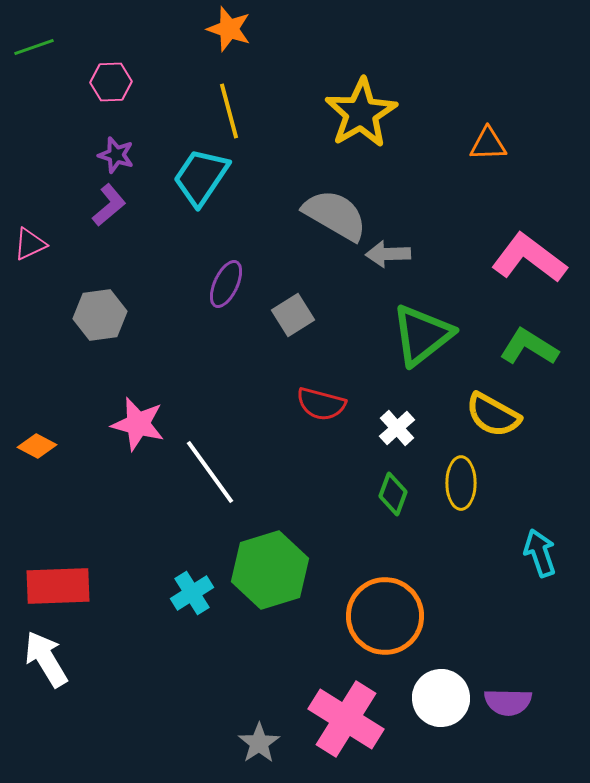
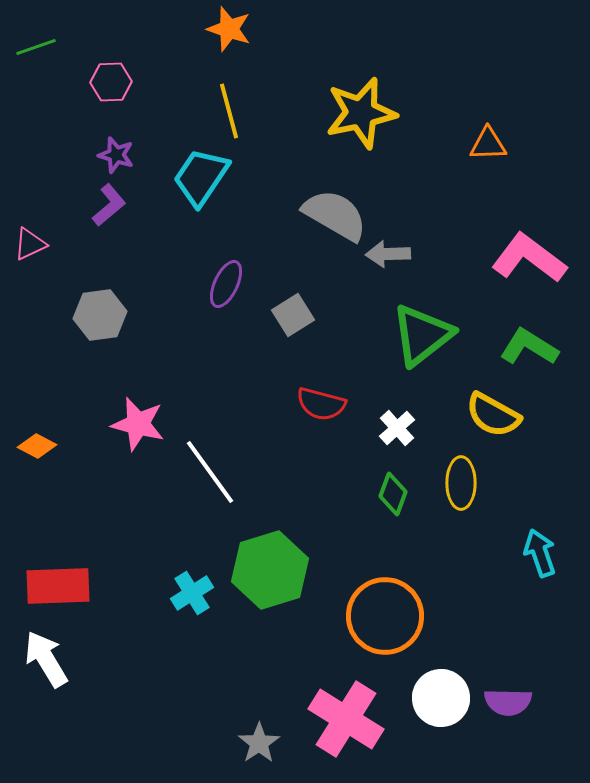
green line: moved 2 px right
yellow star: rotated 18 degrees clockwise
